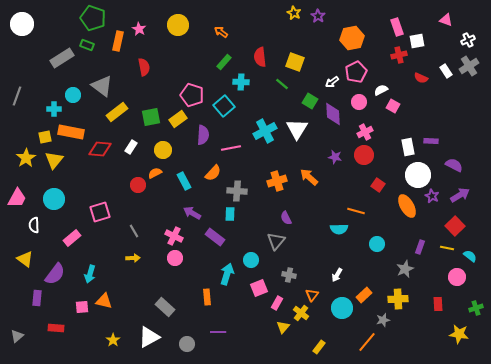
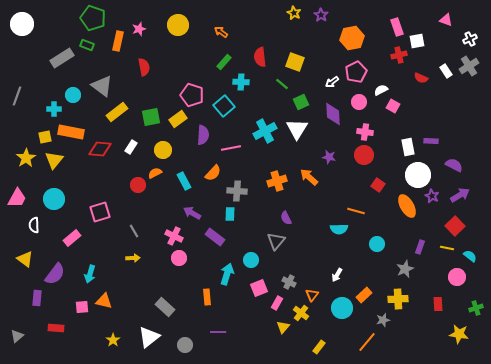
purple star at (318, 16): moved 3 px right, 1 px up
pink star at (139, 29): rotated 24 degrees clockwise
white cross at (468, 40): moved 2 px right, 1 px up
green square at (310, 101): moved 9 px left, 1 px down; rotated 35 degrees clockwise
pink cross at (365, 132): rotated 35 degrees clockwise
purple star at (335, 157): moved 6 px left
pink circle at (175, 258): moved 4 px right
gray cross at (289, 275): moved 7 px down; rotated 16 degrees clockwise
white triangle at (149, 337): rotated 10 degrees counterclockwise
gray circle at (187, 344): moved 2 px left, 1 px down
